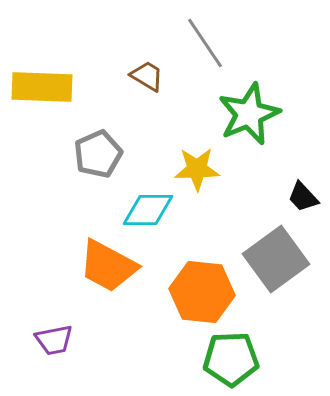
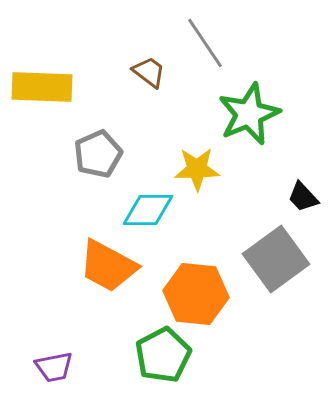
brown trapezoid: moved 2 px right, 4 px up; rotated 6 degrees clockwise
orange hexagon: moved 6 px left, 2 px down
purple trapezoid: moved 27 px down
green pentagon: moved 68 px left, 4 px up; rotated 26 degrees counterclockwise
